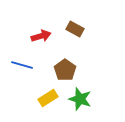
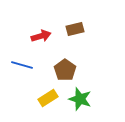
brown rectangle: rotated 42 degrees counterclockwise
